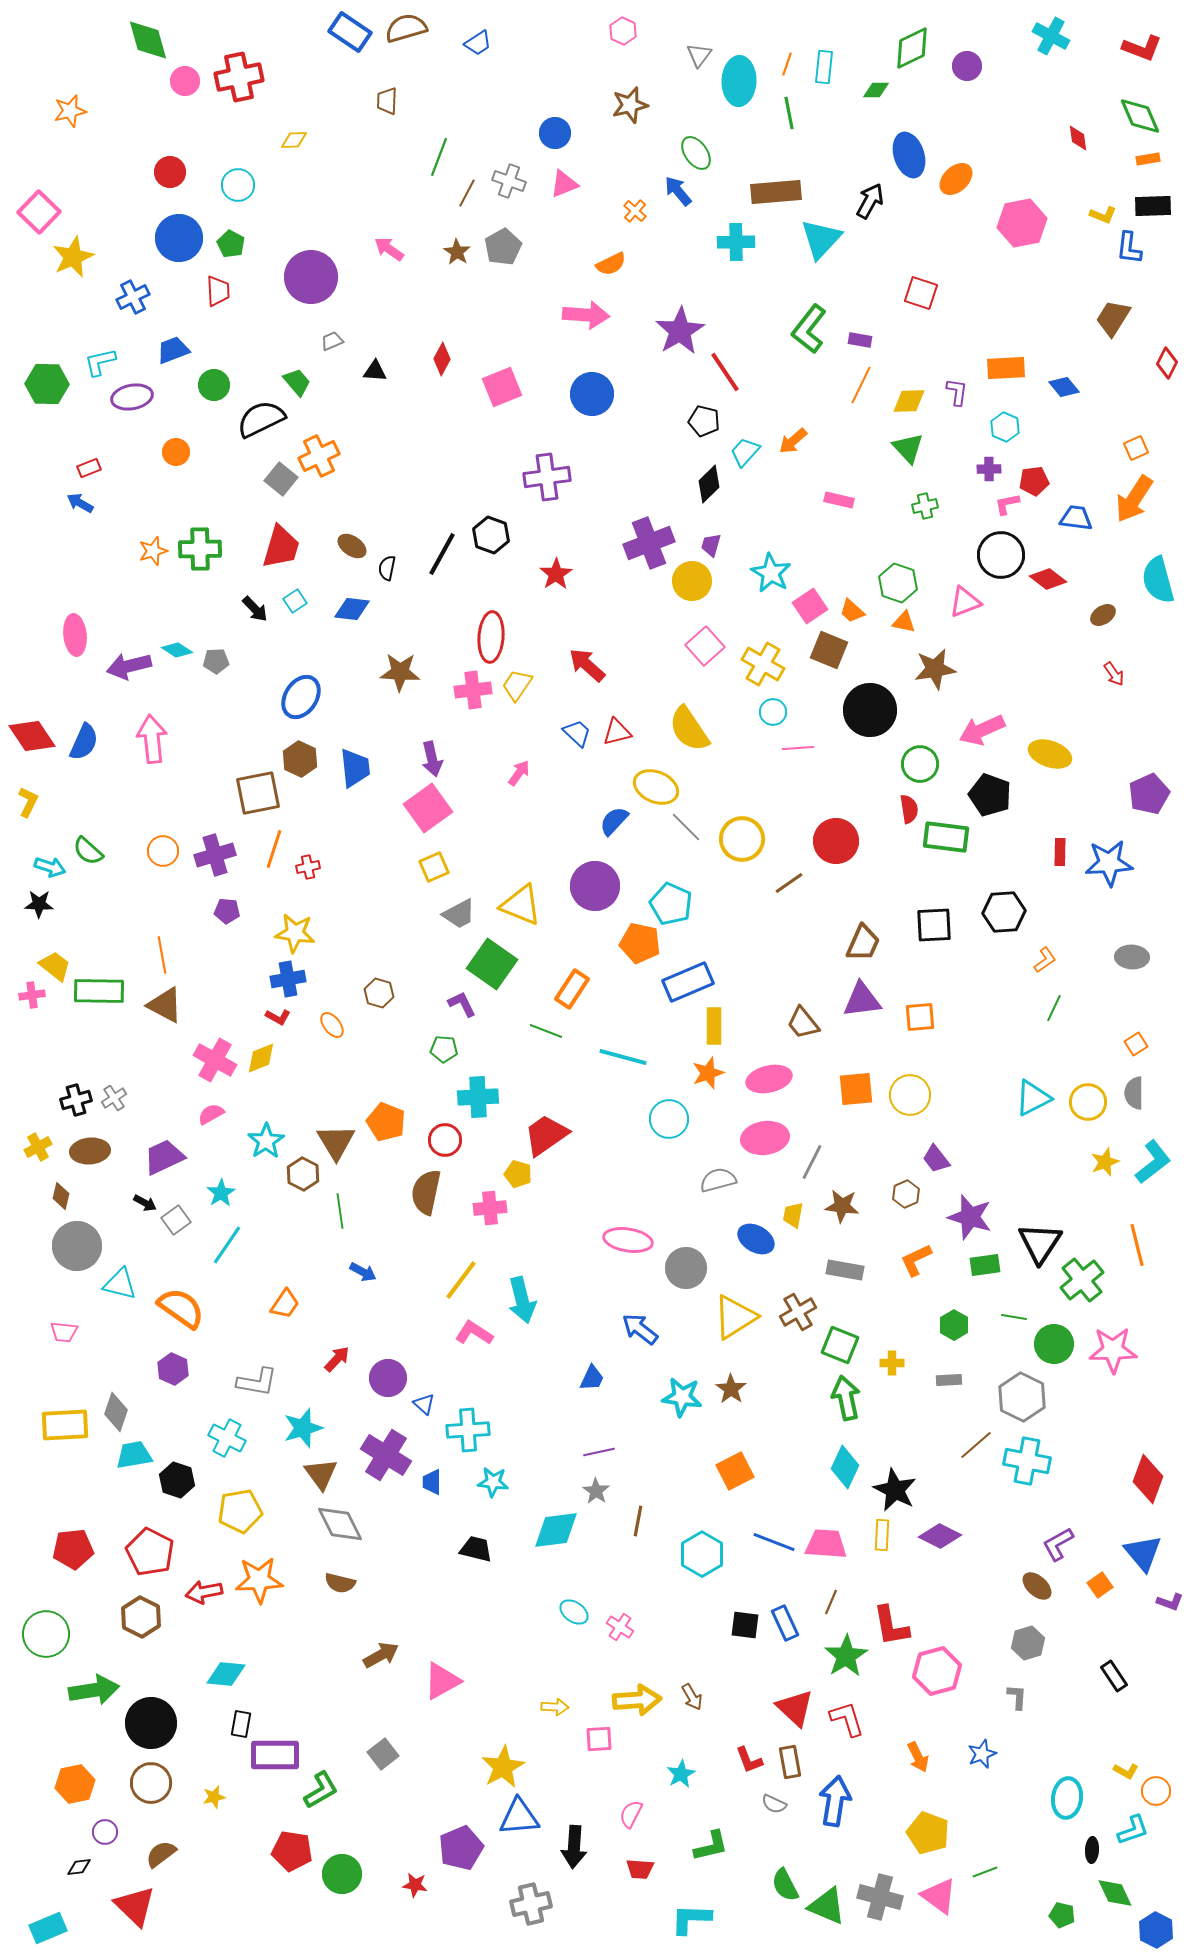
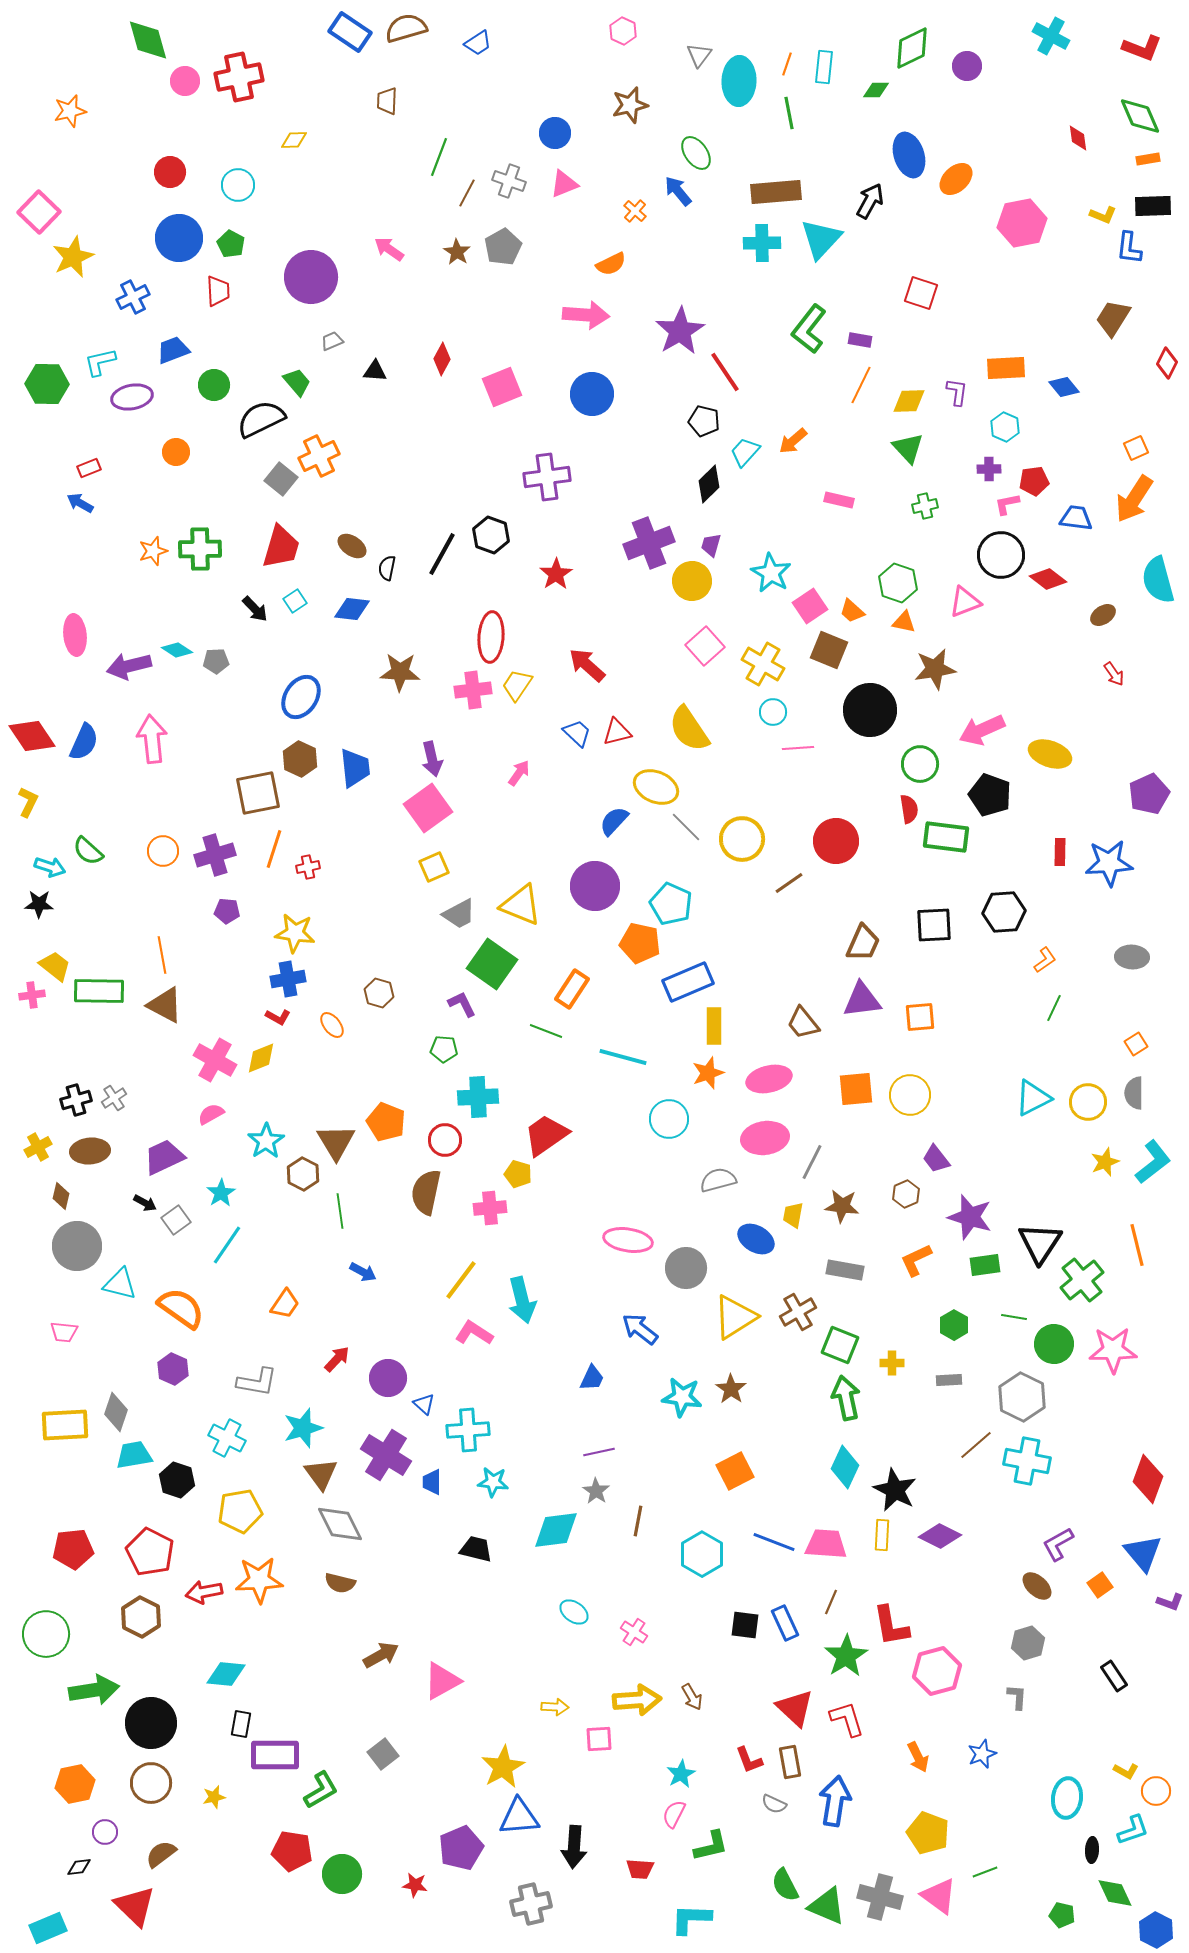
cyan cross at (736, 242): moved 26 px right, 1 px down
pink cross at (620, 1627): moved 14 px right, 5 px down
pink semicircle at (631, 1814): moved 43 px right
